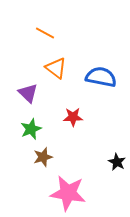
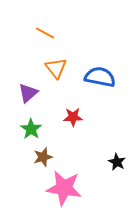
orange triangle: rotated 15 degrees clockwise
blue semicircle: moved 1 px left
purple triangle: rotated 35 degrees clockwise
green star: rotated 15 degrees counterclockwise
pink star: moved 4 px left, 5 px up
